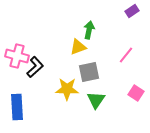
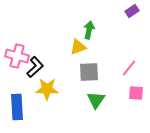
pink line: moved 3 px right, 13 px down
gray square: rotated 10 degrees clockwise
yellow star: moved 20 px left
pink square: rotated 28 degrees counterclockwise
